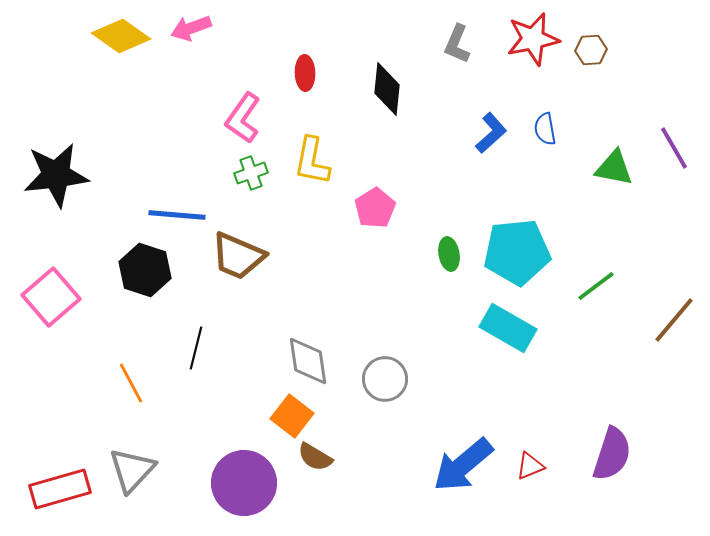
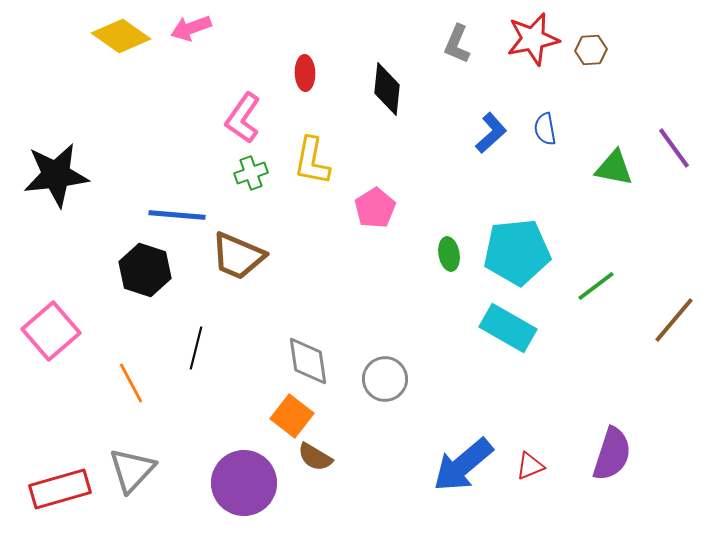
purple line: rotated 6 degrees counterclockwise
pink square: moved 34 px down
